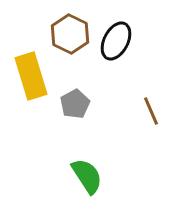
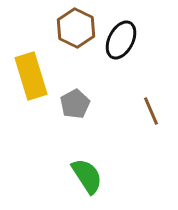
brown hexagon: moved 6 px right, 6 px up
black ellipse: moved 5 px right, 1 px up
